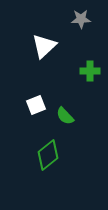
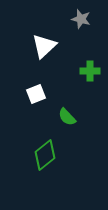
gray star: rotated 18 degrees clockwise
white square: moved 11 px up
green semicircle: moved 2 px right, 1 px down
green diamond: moved 3 px left
